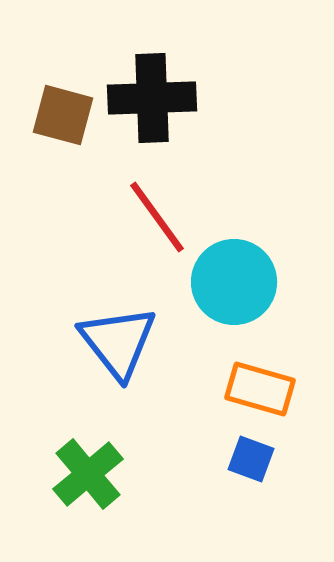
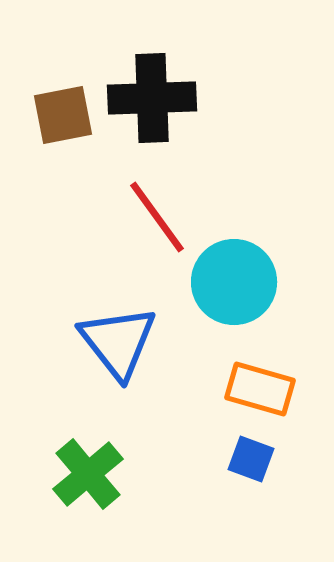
brown square: rotated 26 degrees counterclockwise
